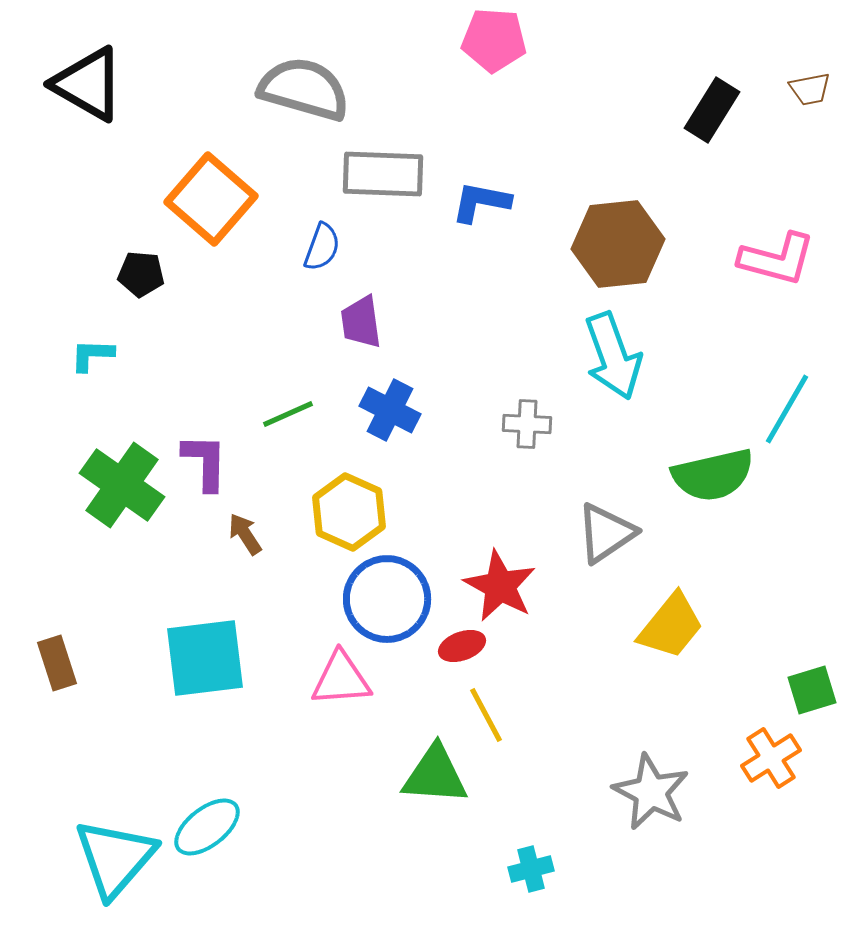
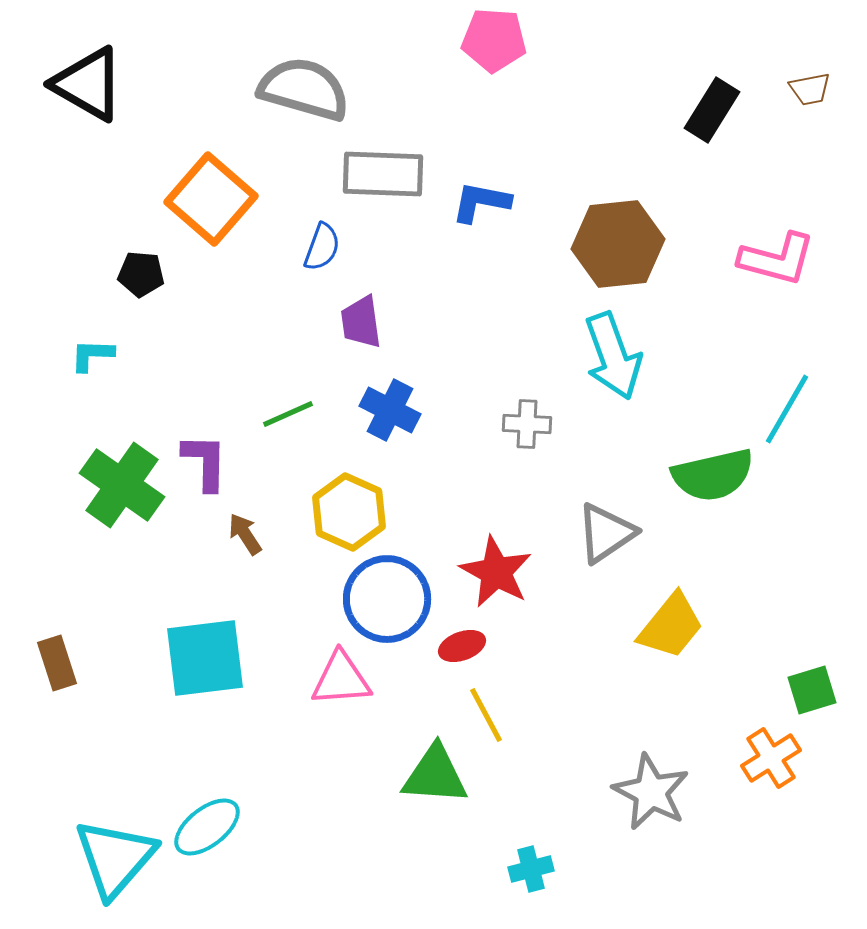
red star: moved 4 px left, 14 px up
